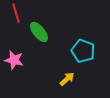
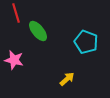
green ellipse: moved 1 px left, 1 px up
cyan pentagon: moved 3 px right, 9 px up
